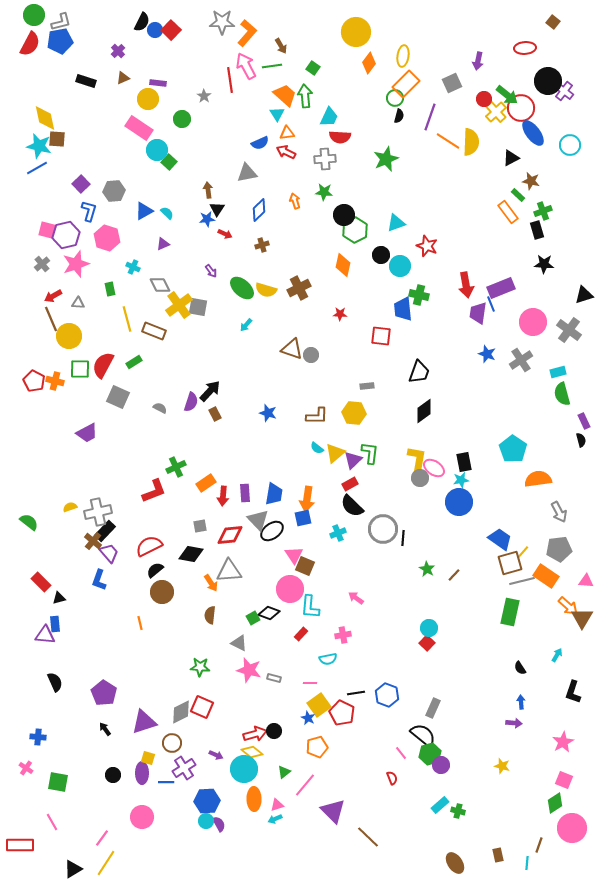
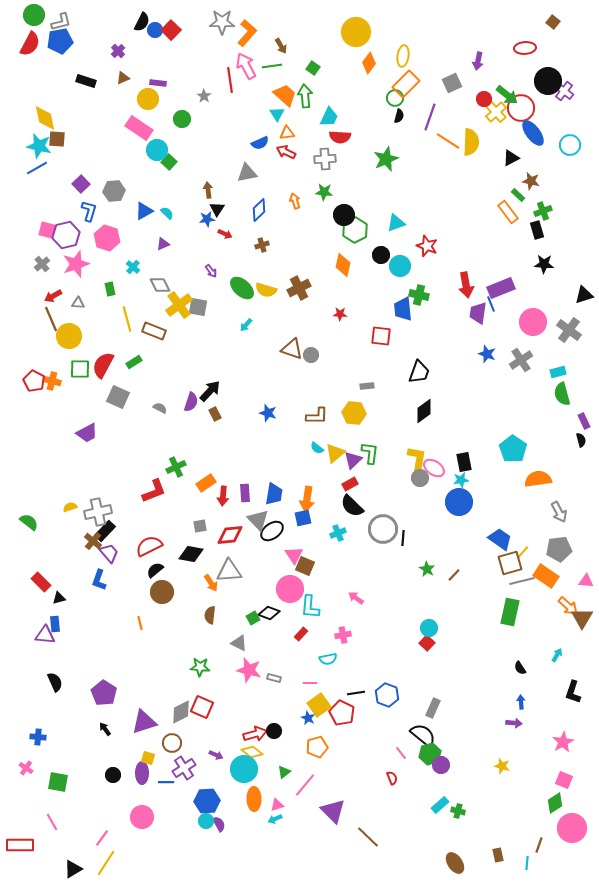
cyan cross at (133, 267): rotated 16 degrees clockwise
orange cross at (55, 381): moved 3 px left
